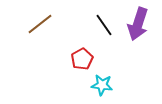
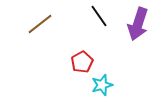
black line: moved 5 px left, 9 px up
red pentagon: moved 3 px down
cyan star: rotated 25 degrees counterclockwise
